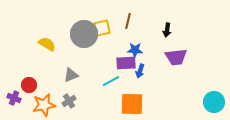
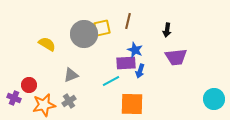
blue star: rotated 21 degrees clockwise
cyan circle: moved 3 px up
